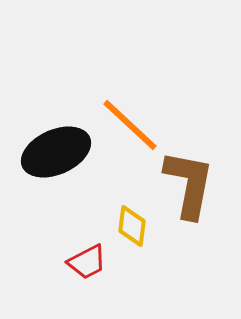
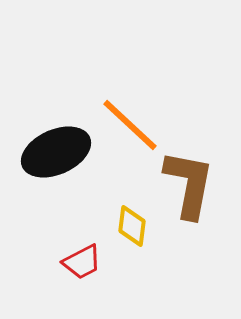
red trapezoid: moved 5 px left
